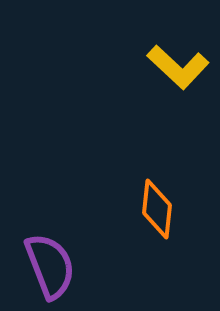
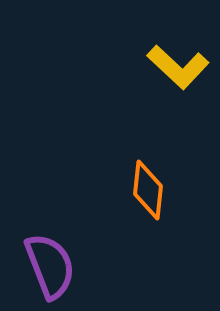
orange diamond: moved 9 px left, 19 px up
